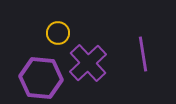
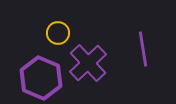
purple line: moved 5 px up
purple hexagon: rotated 18 degrees clockwise
